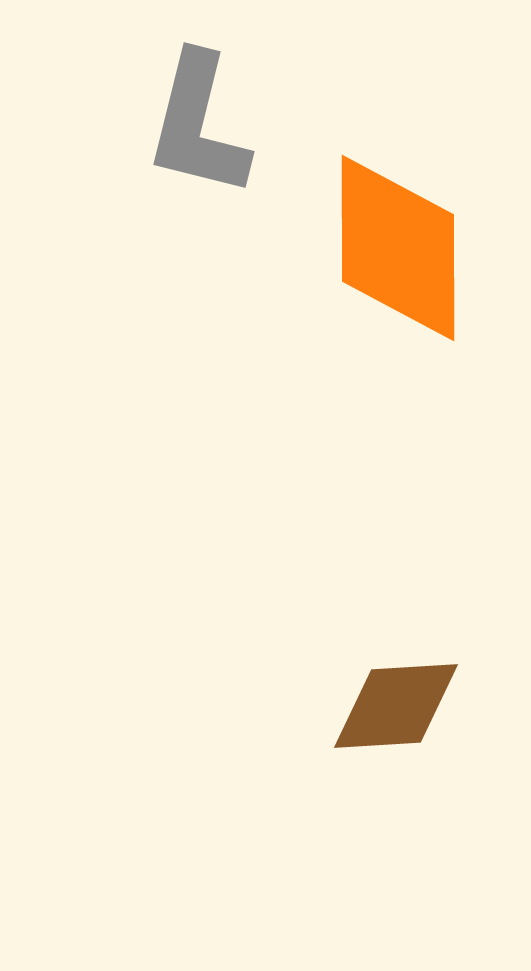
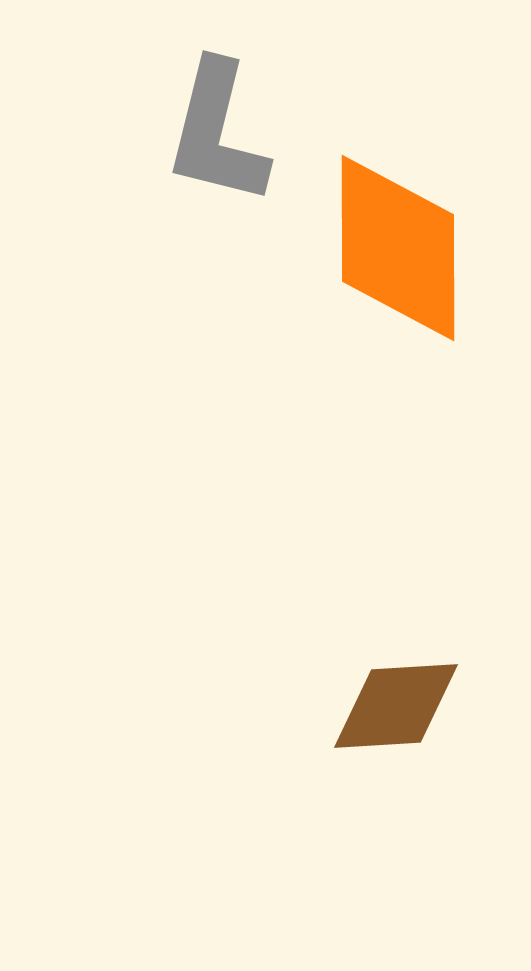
gray L-shape: moved 19 px right, 8 px down
